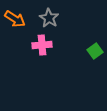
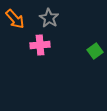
orange arrow: rotated 15 degrees clockwise
pink cross: moved 2 px left
